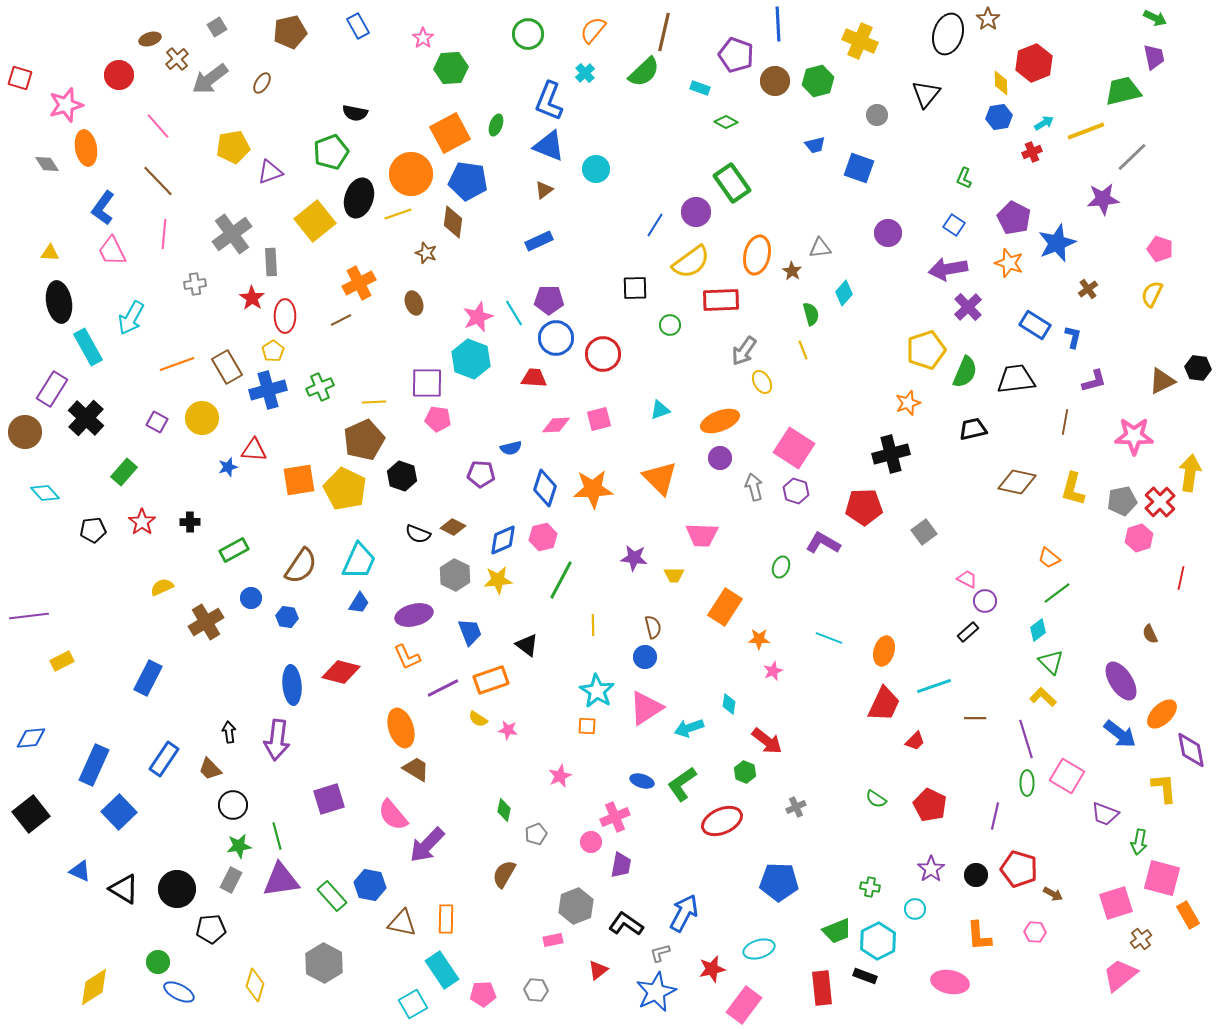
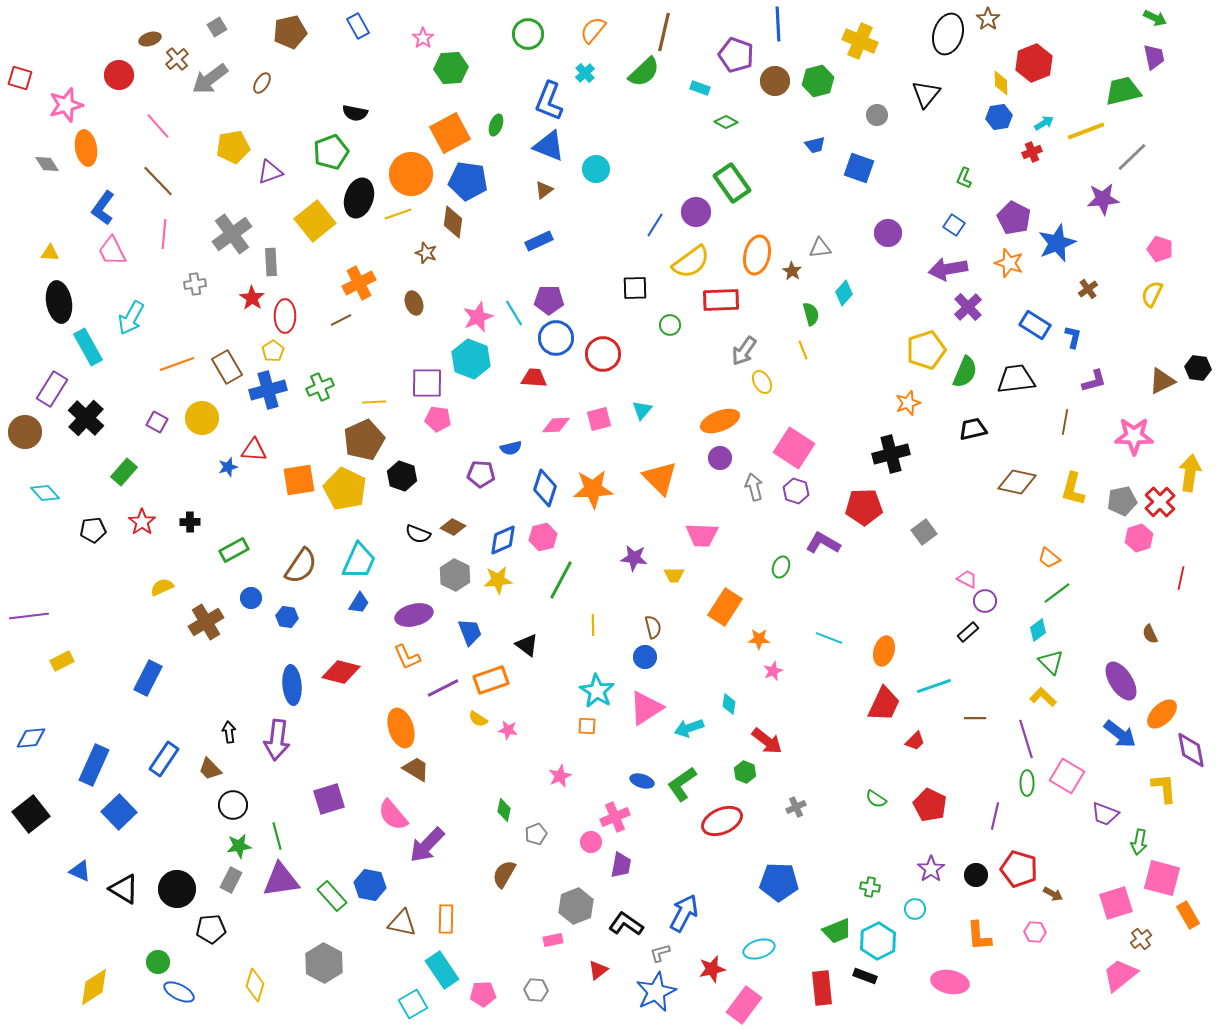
cyan triangle at (660, 410): moved 18 px left; rotated 30 degrees counterclockwise
